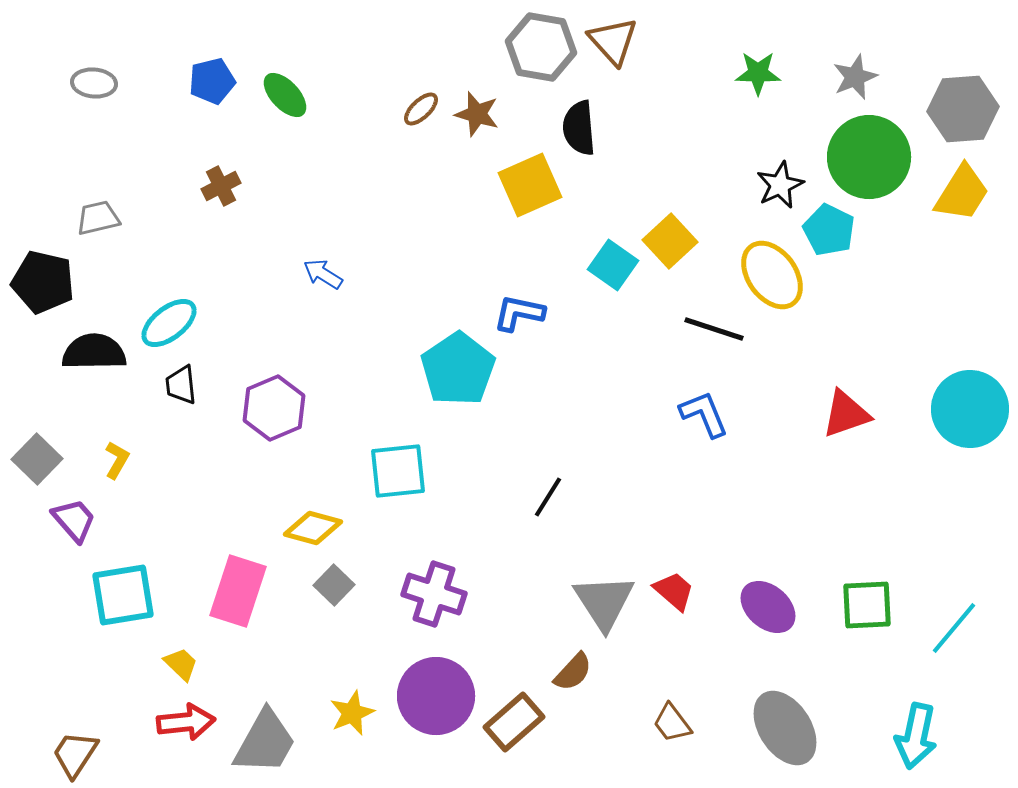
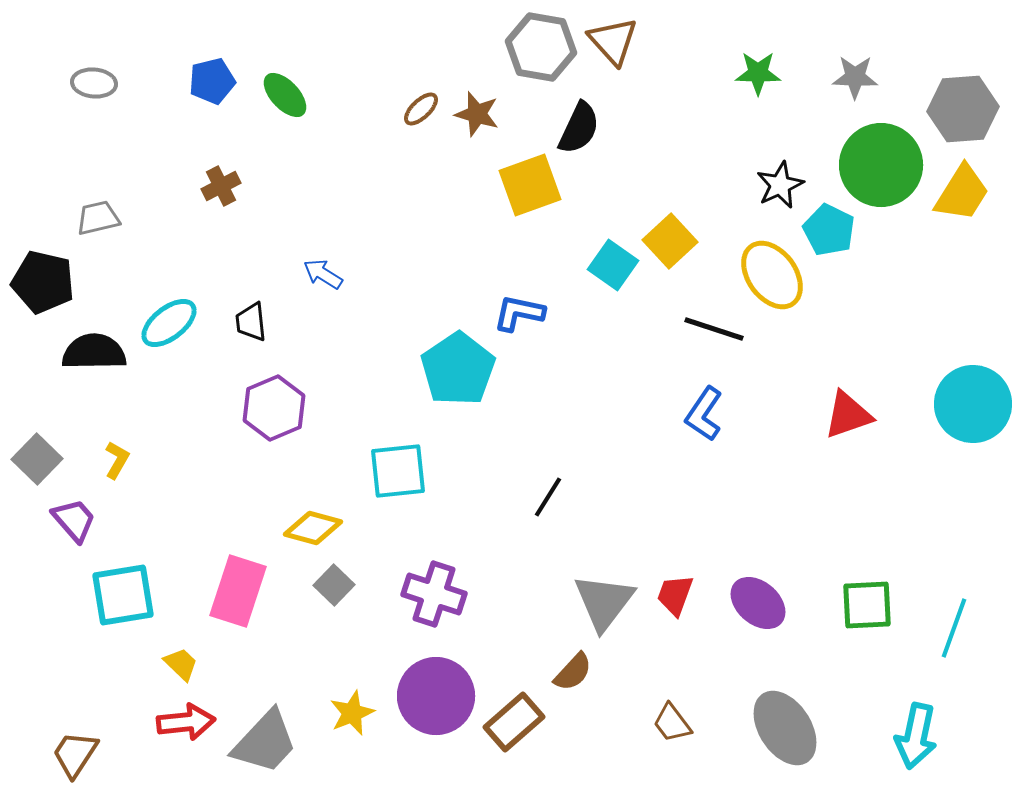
gray star at (855, 77): rotated 24 degrees clockwise
black semicircle at (579, 128): rotated 150 degrees counterclockwise
green circle at (869, 157): moved 12 px right, 8 px down
yellow square at (530, 185): rotated 4 degrees clockwise
black trapezoid at (181, 385): moved 70 px right, 63 px up
cyan circle at (970, 409): moved 3 px right, 5 px up
blue L-shape at (704, 414): rotated 124 degrees counterclockwise
red triangle at (846, 414): moved 2 px right, 1 px down
red trapezoid at (674, 591): moved 1 px right, 4 px down; rotated 111 degrees counterclockwise
gray triangle at (604, 602): rotated 10 degrees clockwise
purple ellipse at (768, 607): moved 10 px left, 4 px up
cyan line at (954, 628): rotated 20 degrees counterclockwise
gray trapezoid at (265, 742): rotated 14 degrees clockwise
